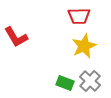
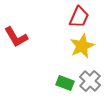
red trapezoid: moved 1 px down; rotated 65 degrees counterclockwise
yellow star: moved 2 px left
